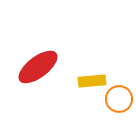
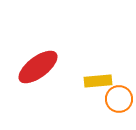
yellow rectangle: moved 6 px right
